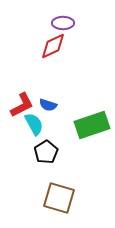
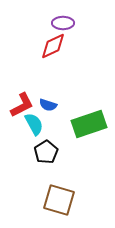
green rectangle: moved 3 px left, 1 px up
brown square: moved 2 px down
